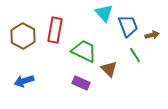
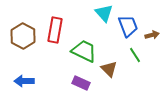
blue arrow: rotated 18 degrees clockwise
